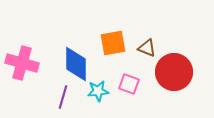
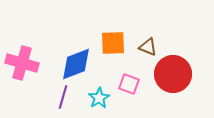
orange square: rotated 8 degrees clockwise
brown triangle: moved 1 px right, 1 px up
blue diamond: rotated 69 degrees clockwise
red circle: moved 1 px left, 2 px down
cyan star: moved 1 px right, 7 px down; rotated 25 degrees counterclockwise
